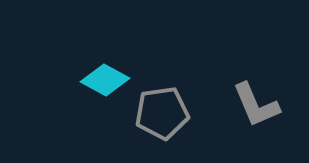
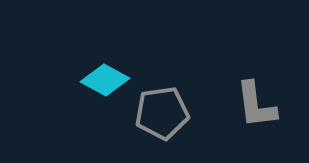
gray L-shape: rotated 16 degrees clockwise
